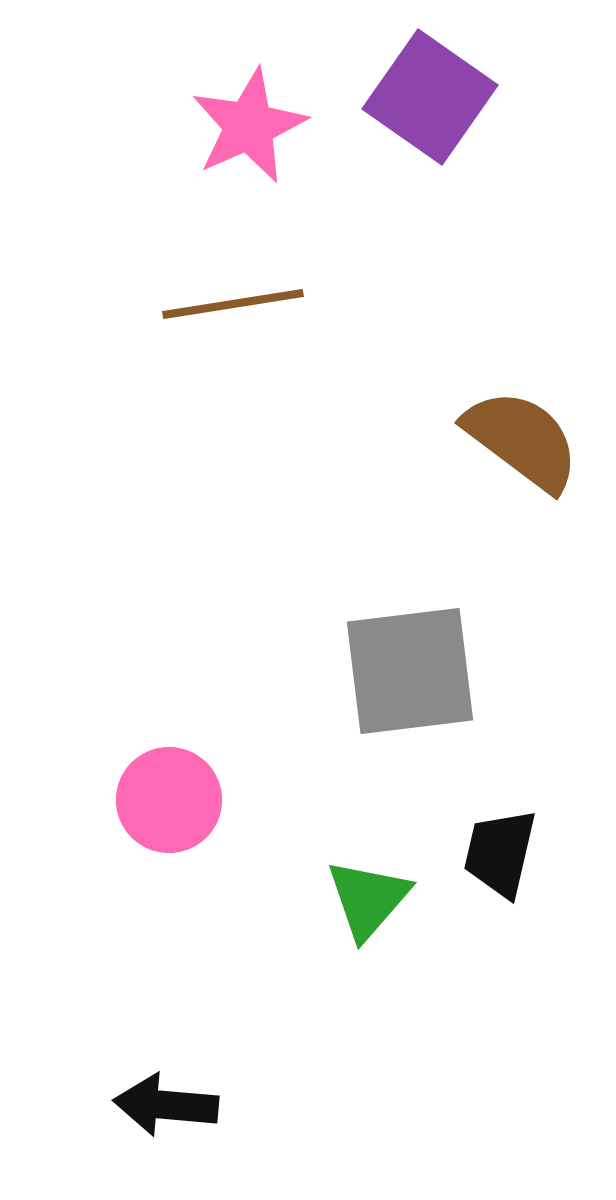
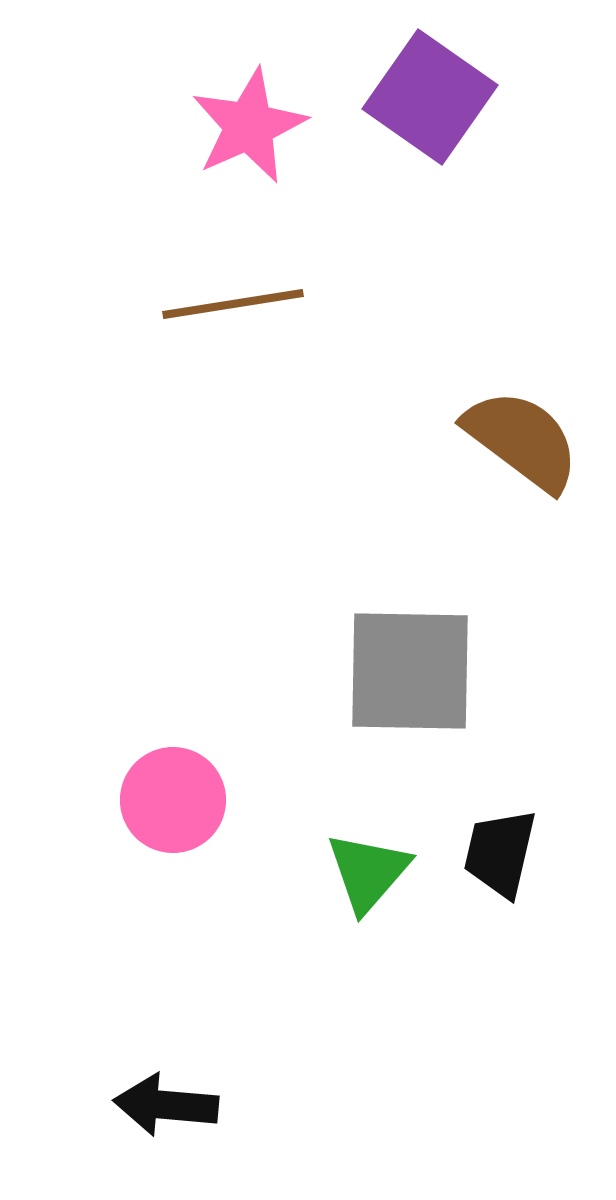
gray square: rotated 8 degrees clockwise
pink circle: moved 4 px right
green triangle: moved 27 px up
